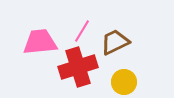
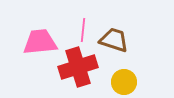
pink line: moved 1 px right, 1 px up; rotated 25 degrees counterclockwise
brown trapezoid: moved 1 px left, 2 px up; rotated 44 degrees clockwise
